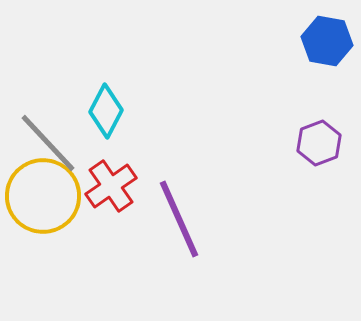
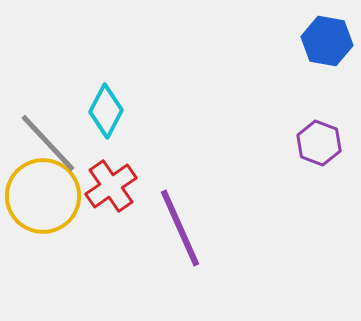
purple hexagon: rotated 18 degrees counterclockwise
purple line: moved 1 px right, 9 px down
